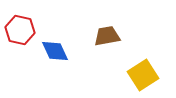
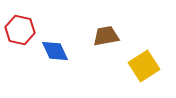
brown trapezoid: moved 1 px left
yellow square: moved 1 px right, 9 px up
